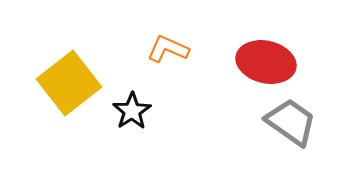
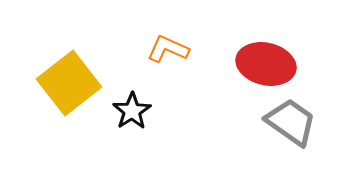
red ellipse: moved 2 px down
